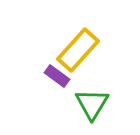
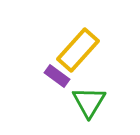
green triangle: moved 3 px left, 2 px up
